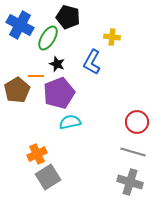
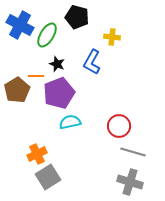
black pentagon: moved 9 px right
green ellipse: moved 1 px left, 3 px up
red circle: moved 18 px left, 4 px down
